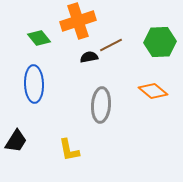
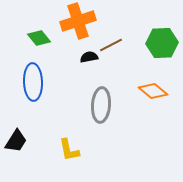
green hexagon: moved 2 px right, 1 px down
blue ellipse: moved 1 px left, 2 px up
